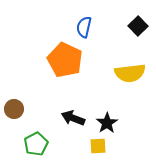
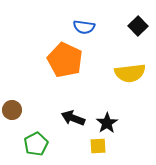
blue semicircle: rotated 95 degrees counterclockwise
brown circle: moved 2 px left, 1 px down
